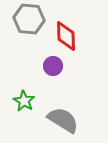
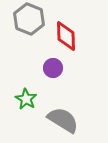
gray hexagon: rotated 16 degrees clockwise
purple circle: moved 2 px down
green star: moved 2 px right, 2 px up
